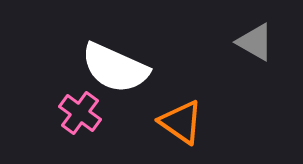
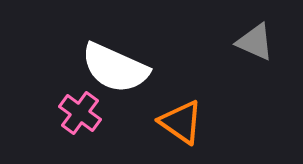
gray triangle: rotated 6 degrees counterclockwise
